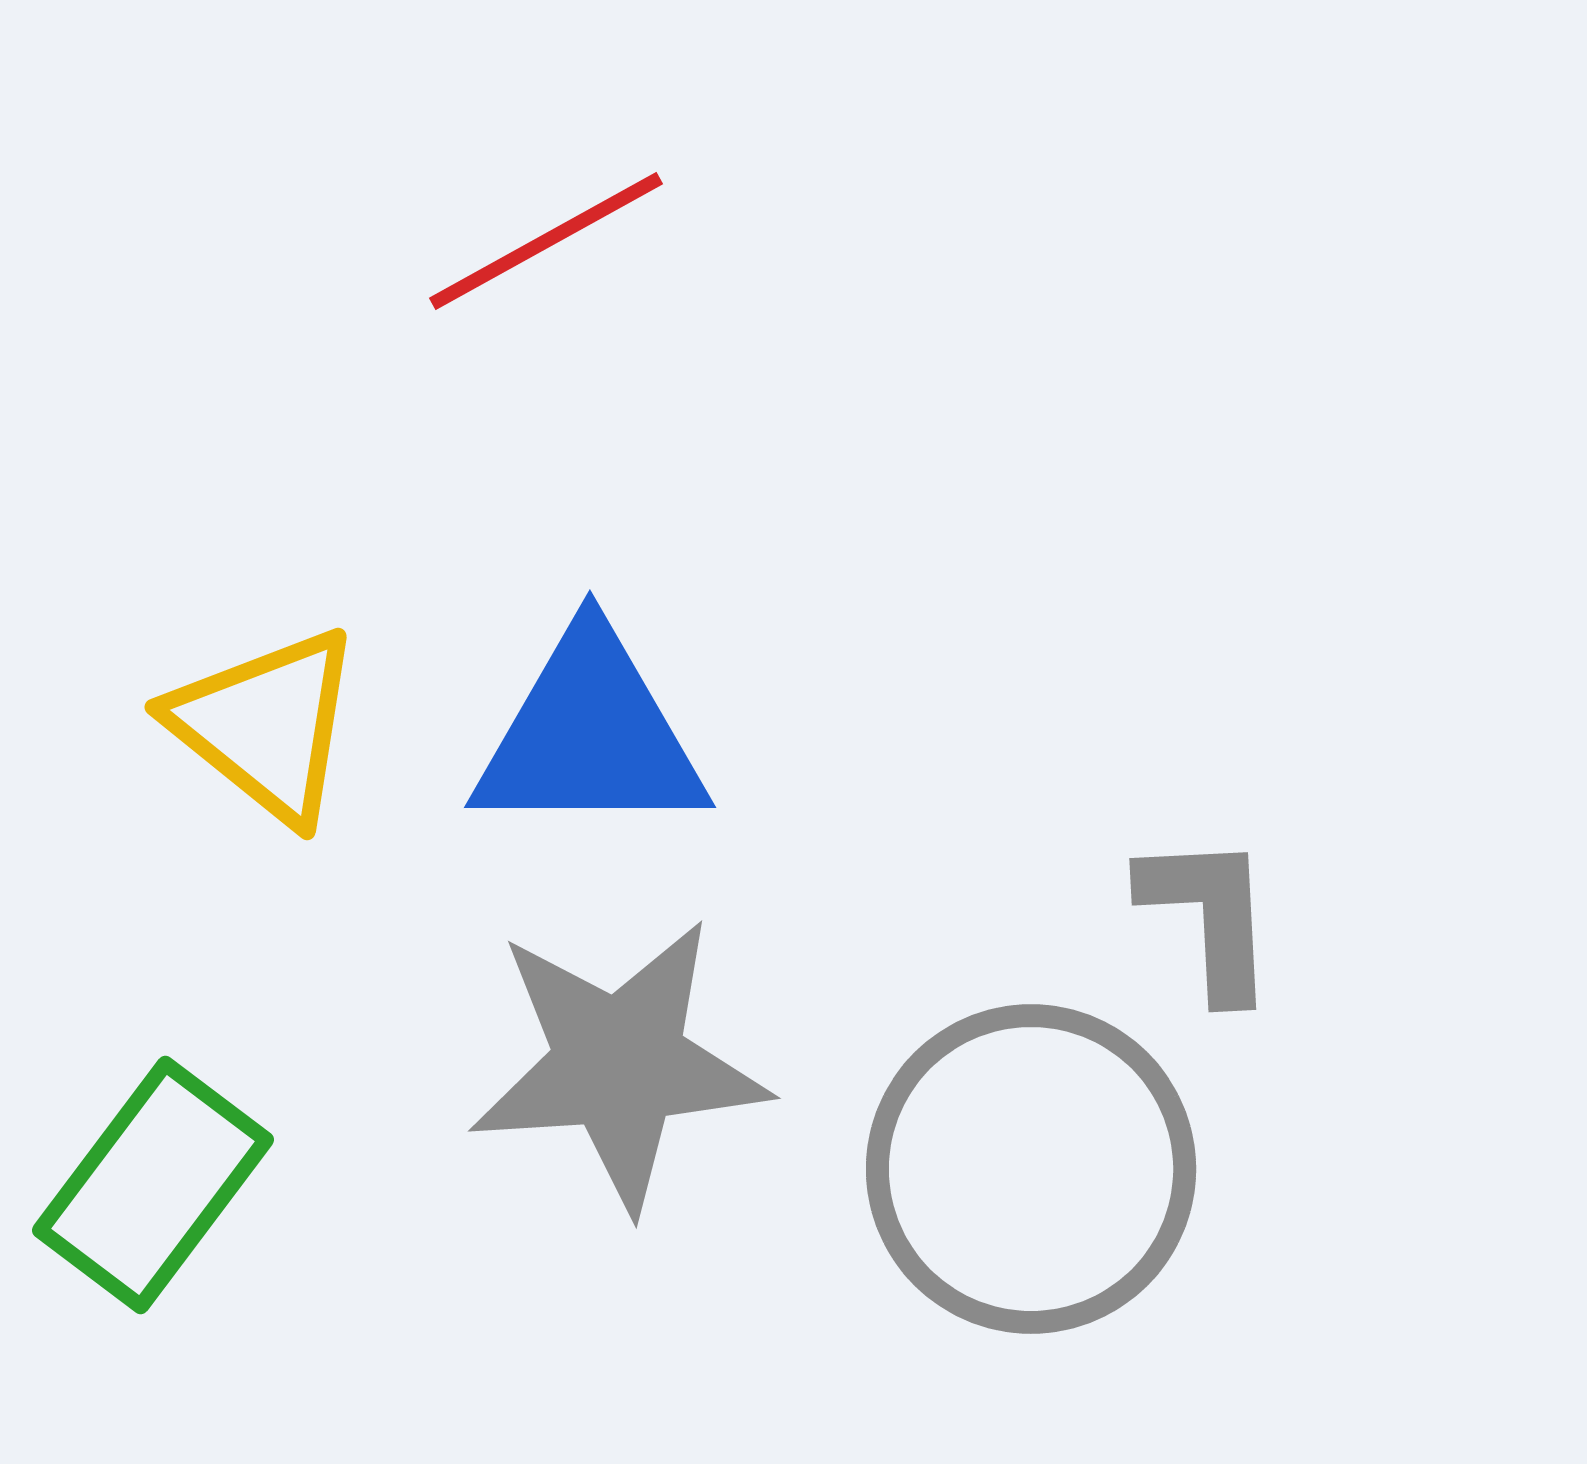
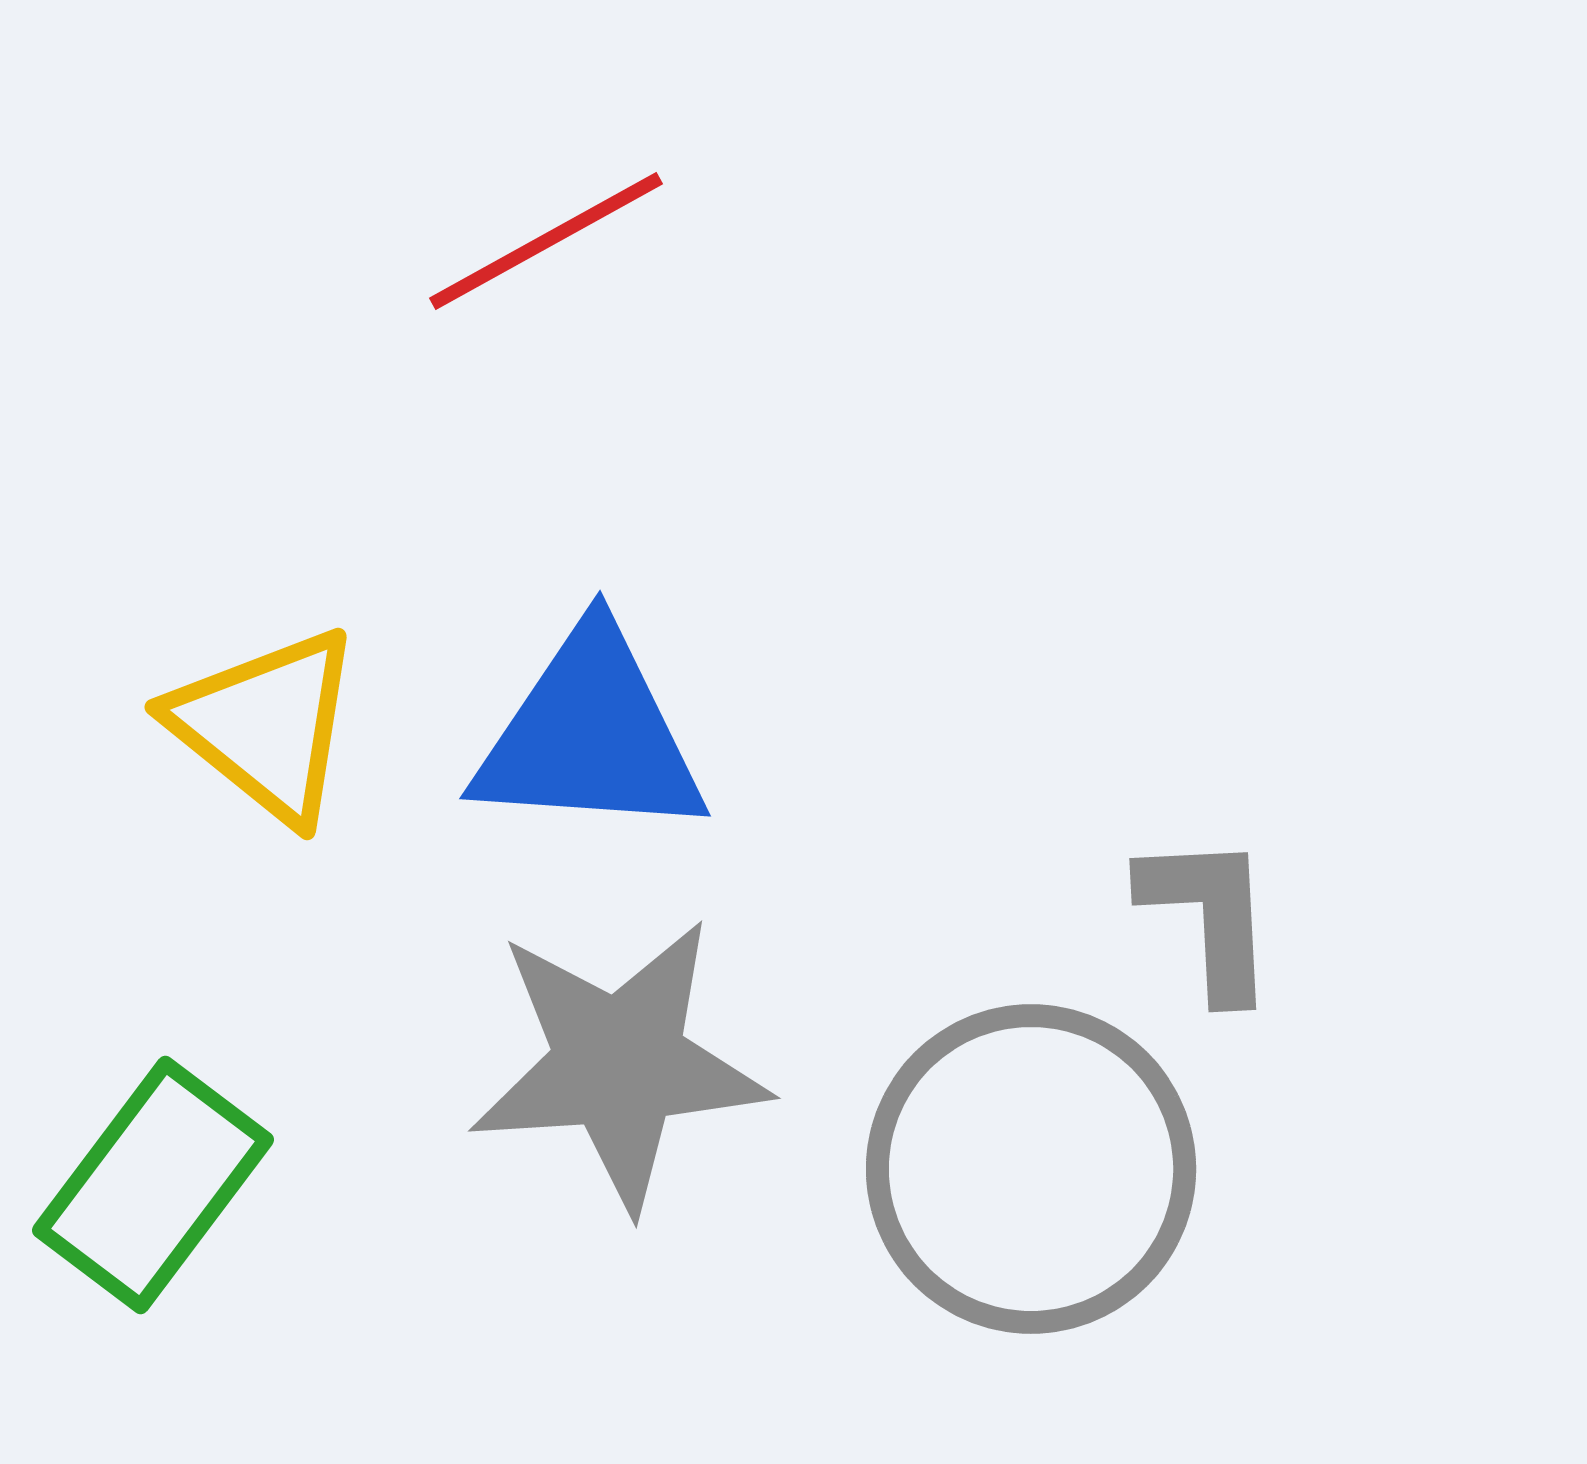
blue triangle: rotated 4 degrees clockwise
